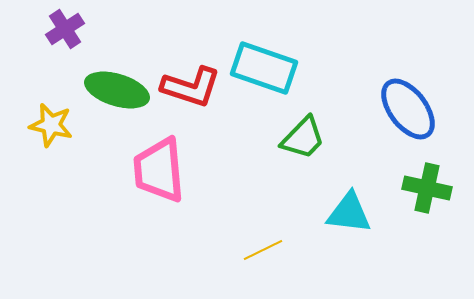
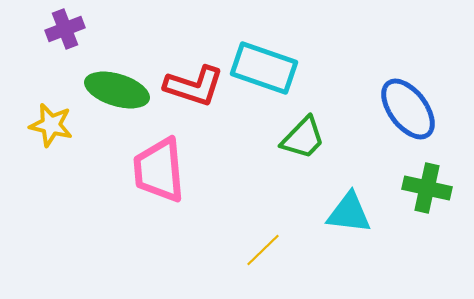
purple cross: rotated 12 degrees clockwise
red L-shape: moved 3 px right, 1 px up
yellow line: rotated 18 degrees counterclockwise
